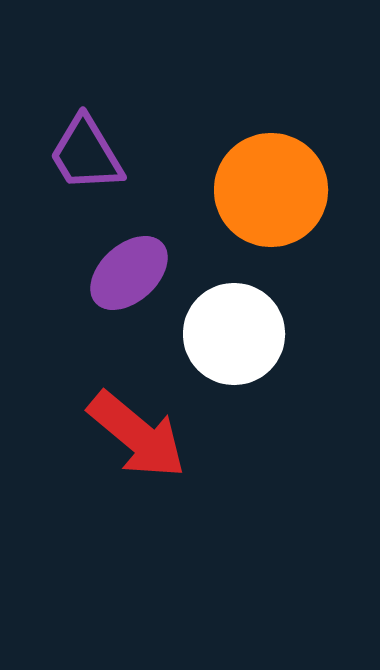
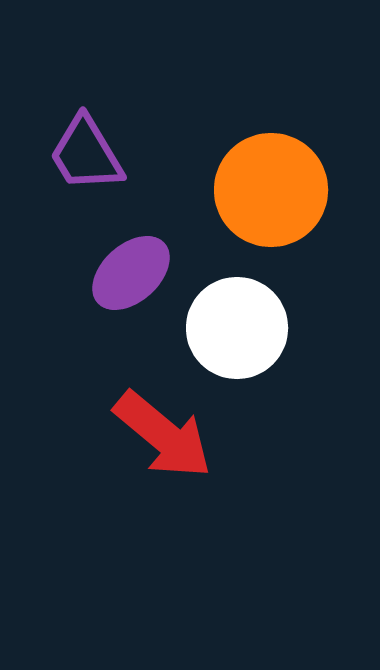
purple ellipse: moved 2 px right
white circle: moved 3 px right, 6 px up
red arrow: moved 26 px right
